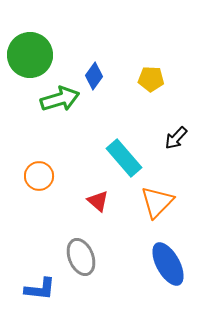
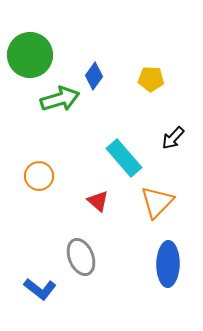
black arrow: moved 3 px left
blue ellipse: rotated 30 degrees clockwise
blue L-shape: rotated 32 degrees clockwise
